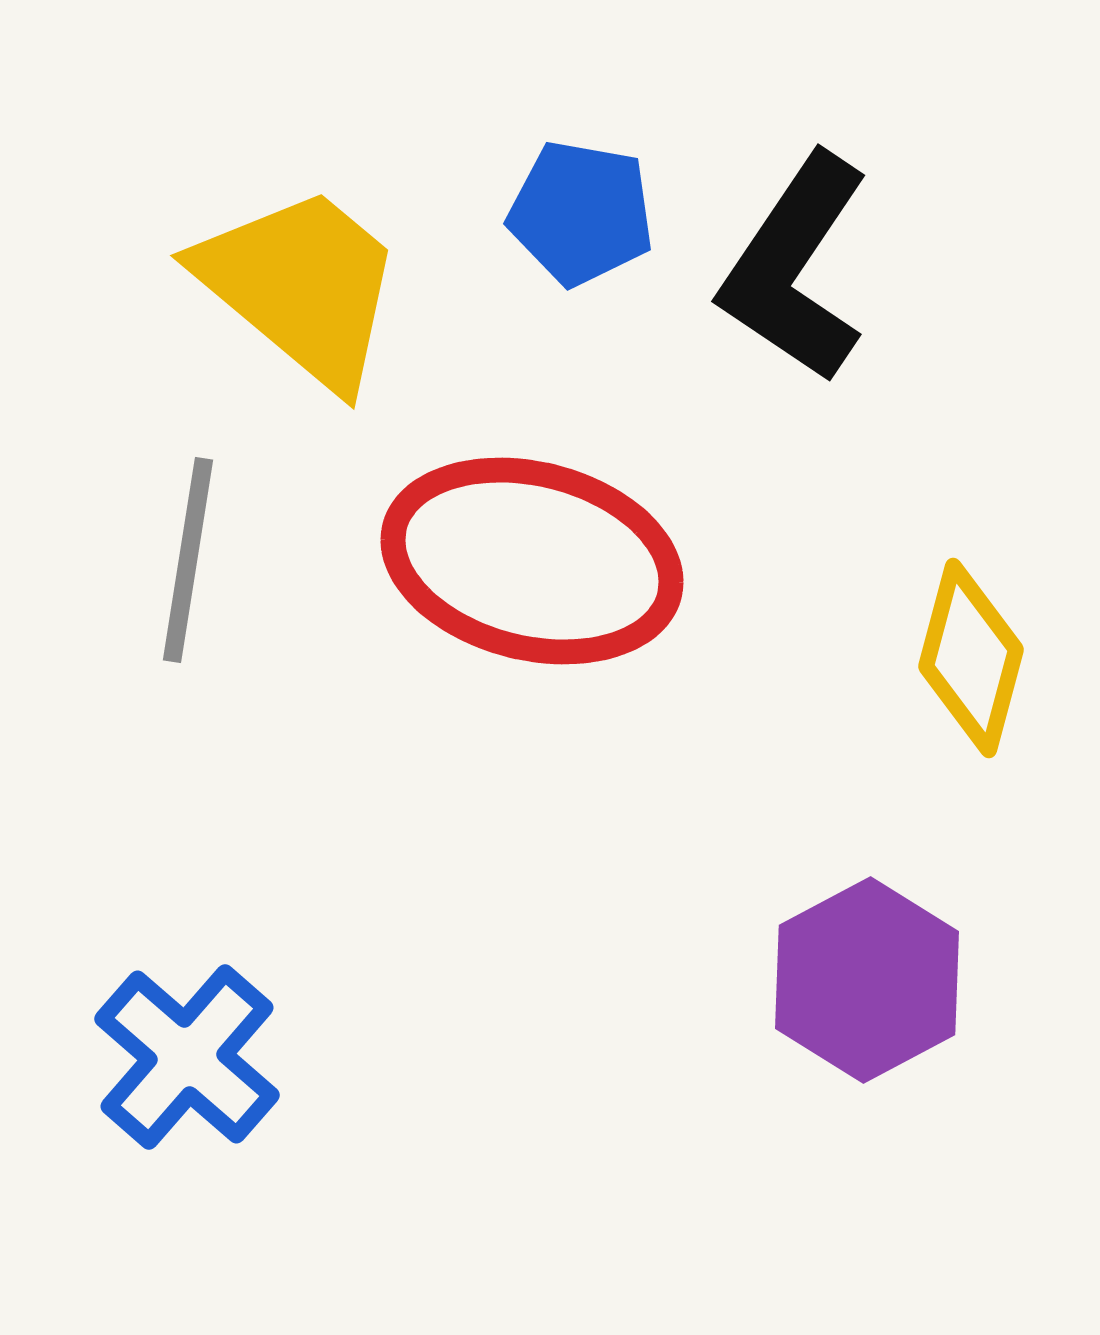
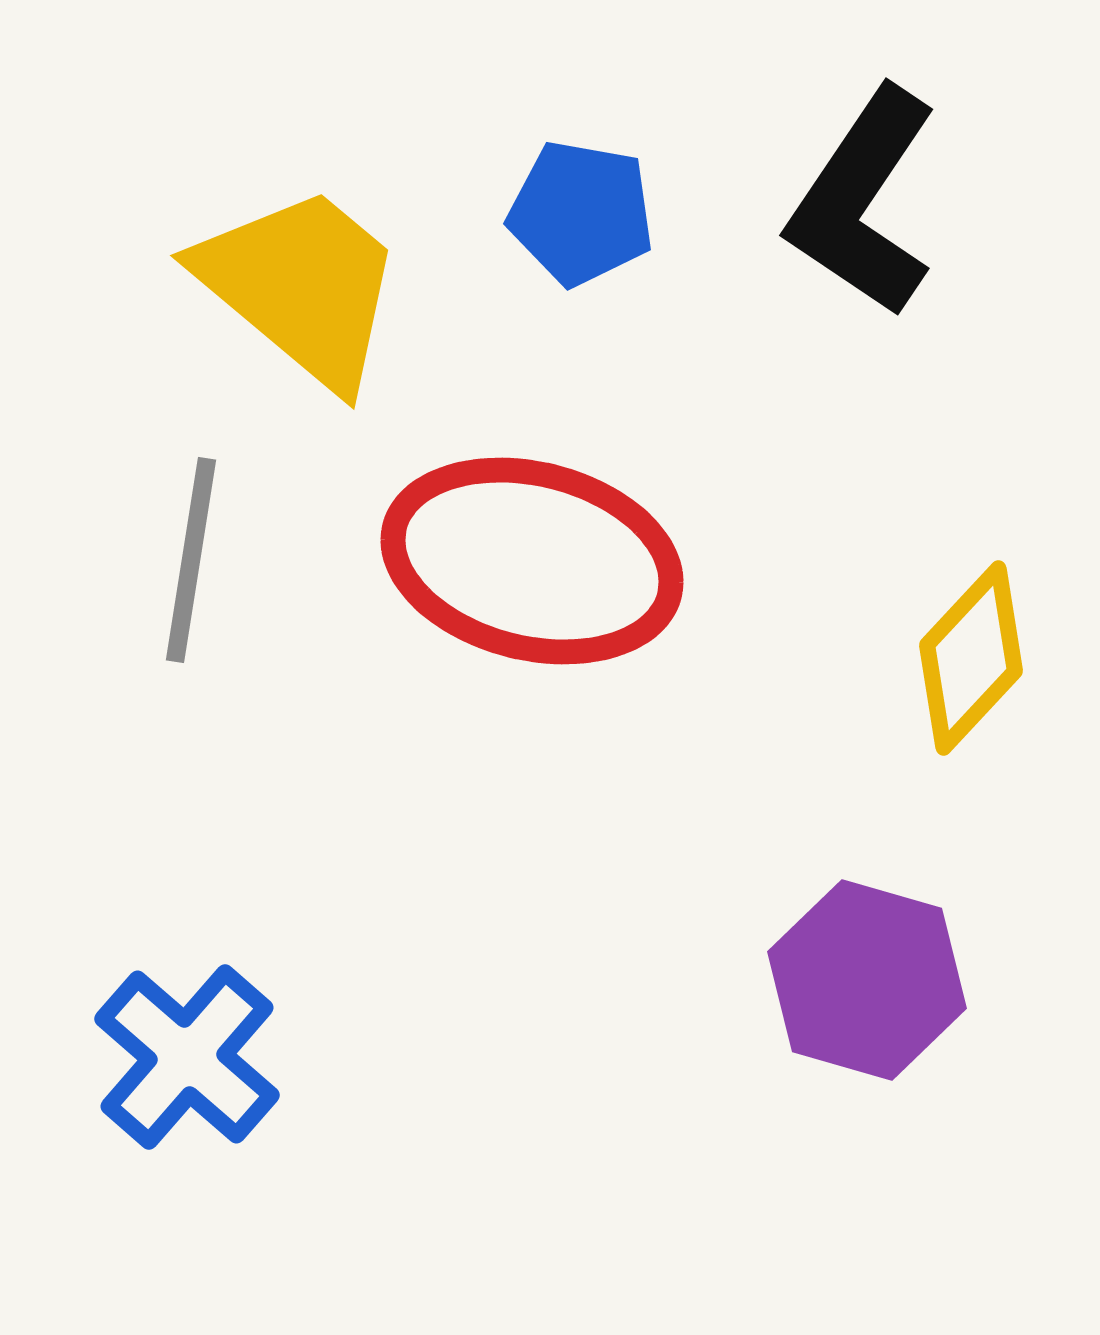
black L-shape: moved 68 px right, 66 px up
gray line: moved 3 px right
yellow diamond: rotated 28 degrees clockwise
purple hexagon: rotated 16 degrees counterclockwise
